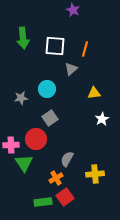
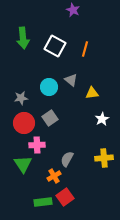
white square: rotated 25 degrees clockwise
gray triangle: moved 11 px down; rotated 40 degrees counterclockwise
cyan circle: moved 2 px right, 2 px up
yellow triangle: moved 2 px left
red circle: moved 12 px left, 16 px up
pink cross: moved 26 px right
green triangle: moved 1 px left, 1 px down
yellow cross: moved 9 px right, 16 px up
orange cross: moved 2 px left, 2 px up
